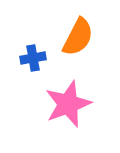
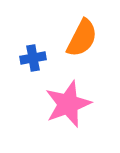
orange semicircle: moved 4 px right, 1 px down
